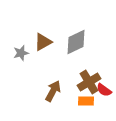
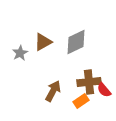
gray star: moved 1 px left; rotated 14 degrees counterclockwise
brown cross: rotated 25 degrees clockwise
red semicircle: rotated 14 degrees clockwise
orange rectangle: moved 5 px left; rotated 35 degrees counterclockwise
